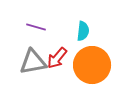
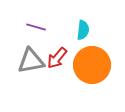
cyan semicircle: moved 1 px up
gray triangle: moved 2 px left, 1 px up
